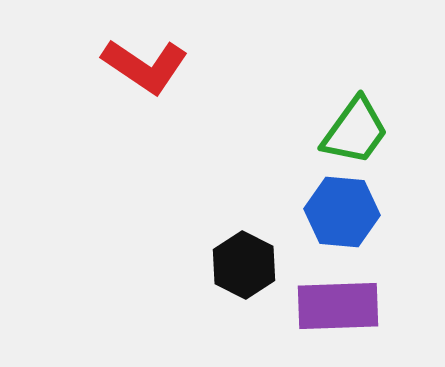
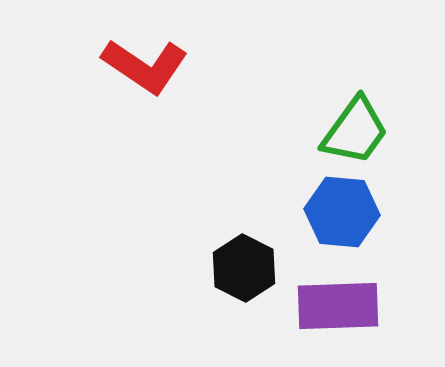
black hexagon: moved 3 px down
